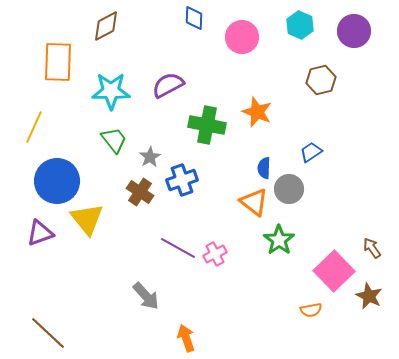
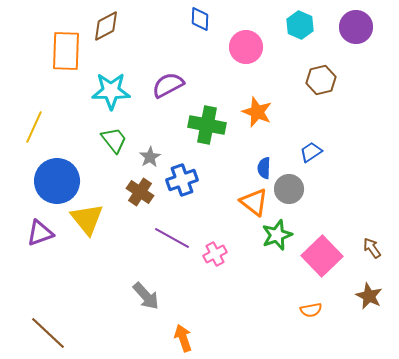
blue diamond: moved 6 px right, 1 px down
purple circle: moved 2 px right, 4 px up
pink circle: moved 4 px right, 10 px down
orange rectangle: moved 8 px right, 11 px up
green star: moved 2 px left, 5 px up; rotated 16 degrees clockwise
purple line: moved 6 px left, 10 px up
pink square: moved 12 px left, 15 px up
orange arrow: moved 3 px left
